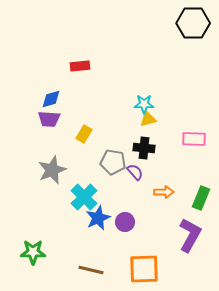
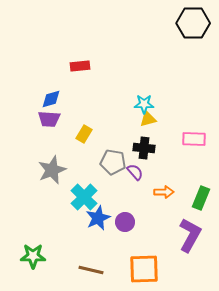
green star: moved 4 px down
